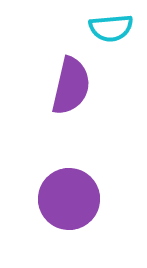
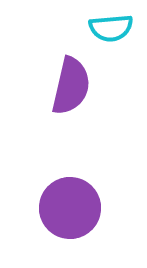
purple circle: moved 1 px right, 9 px down
